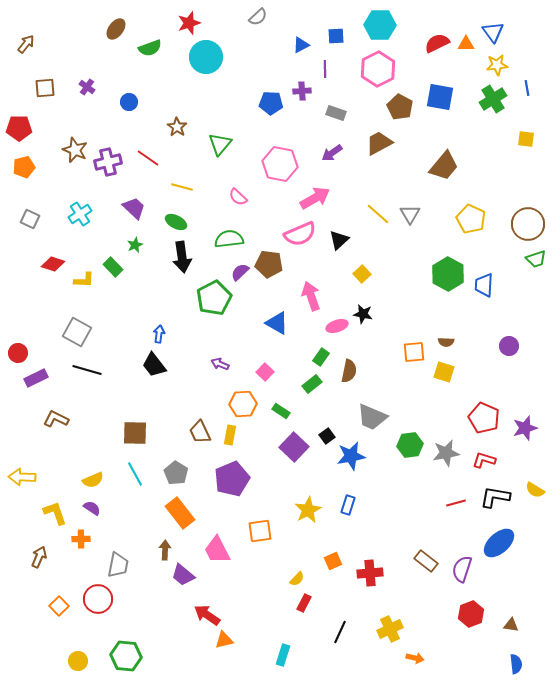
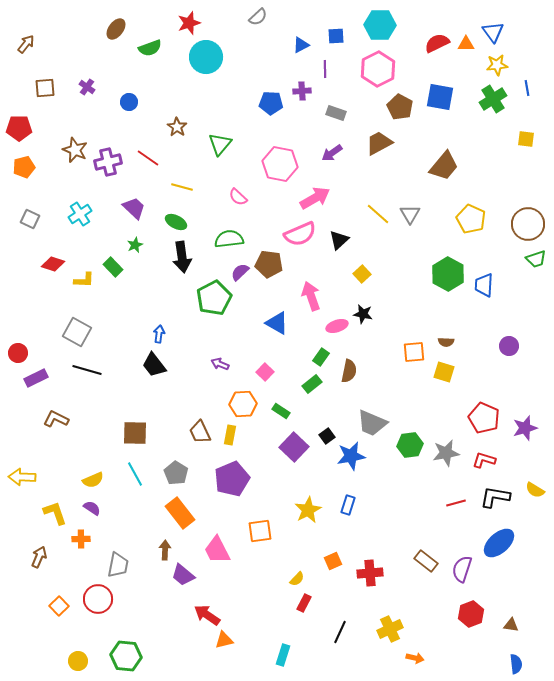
gray trapezoid at (372, 417): moved 6 px down
